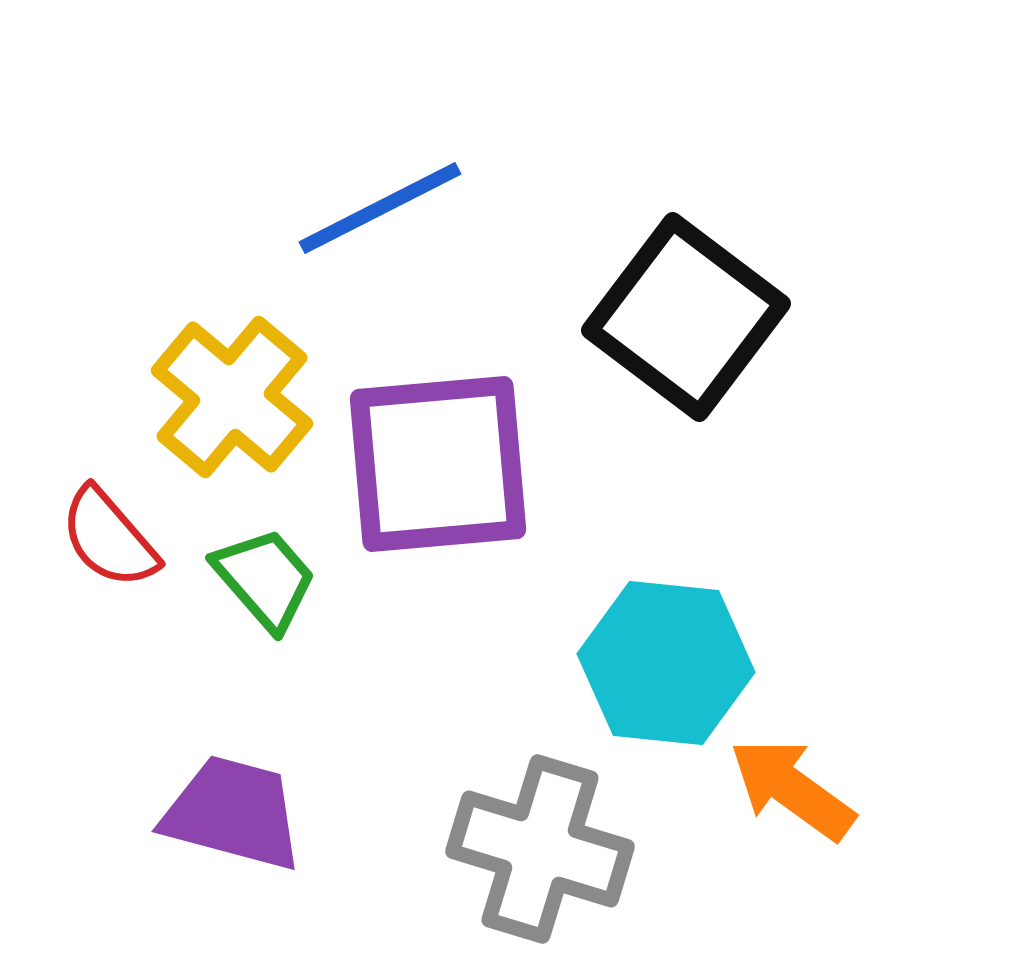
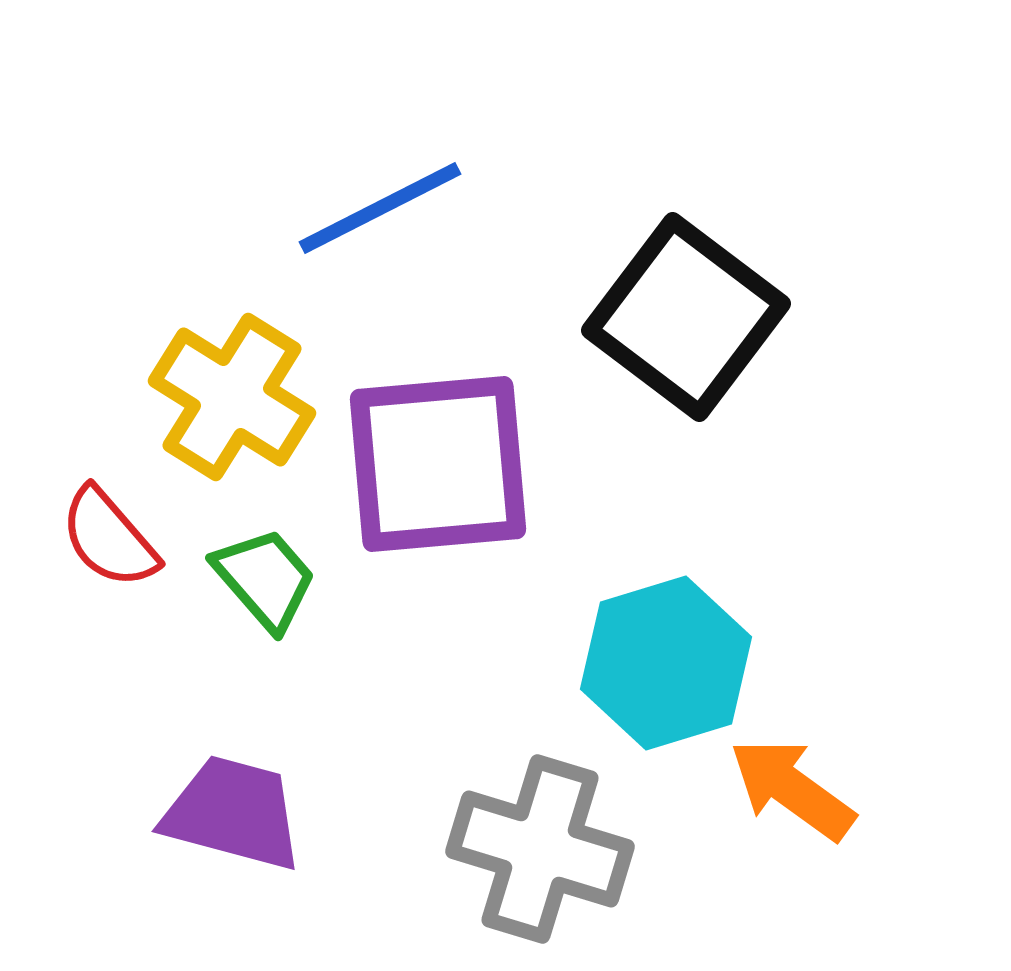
yellow cross: rotated 8 degrees counterclockwise
cyan hexagon: rotated 23 degrees counterclockwise
